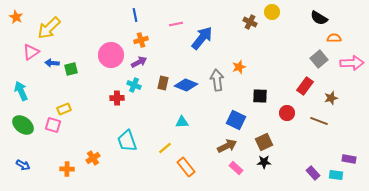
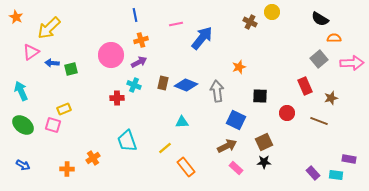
black semicircle at (319, 18): moved 1 px right, 1 px down
gray arrow at (217, 80): moved 11 px down
red rectangle at (305, 86): rotated 60 degrees counterclockwise
